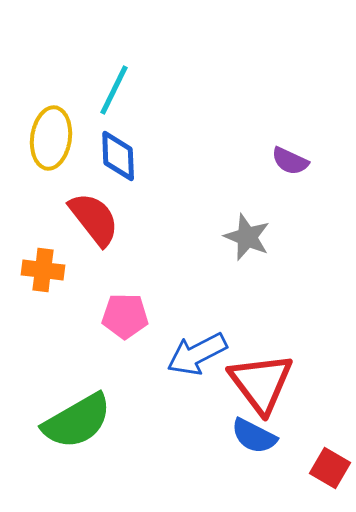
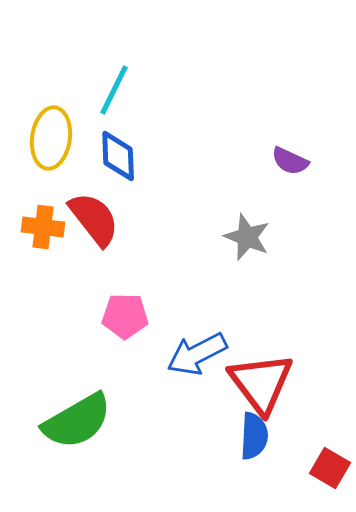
orange cross: moved 43 px up
blue semicircle: rotated 114 degrees counterclockwise
